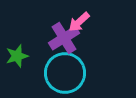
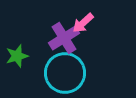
pink arrow: moved 4 px right, 1 px down
